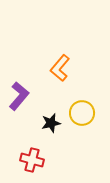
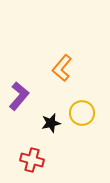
orange L-shape: moved 2 px right
